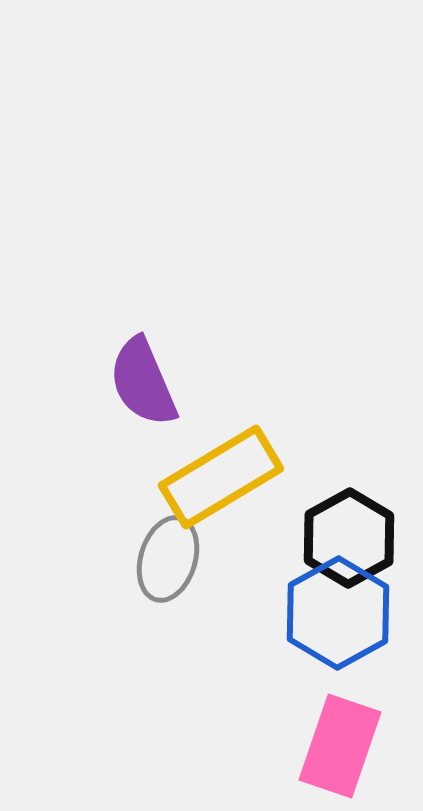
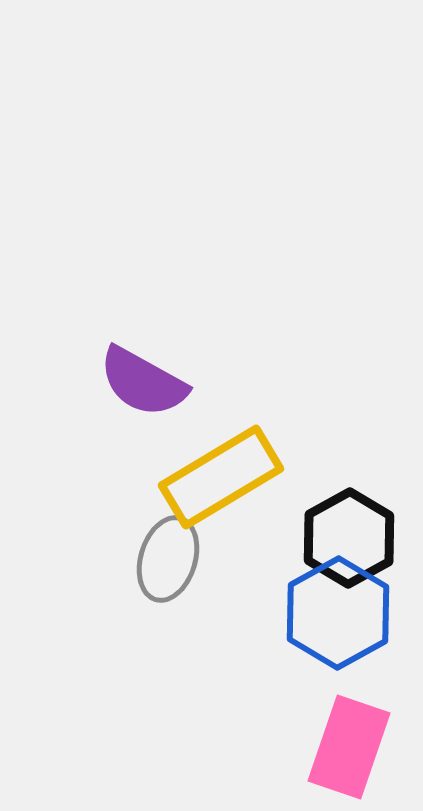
purple semicircle: rotated 38 degrees counterclockwise
pink rectangle: moved 9 px right, 1 px down
